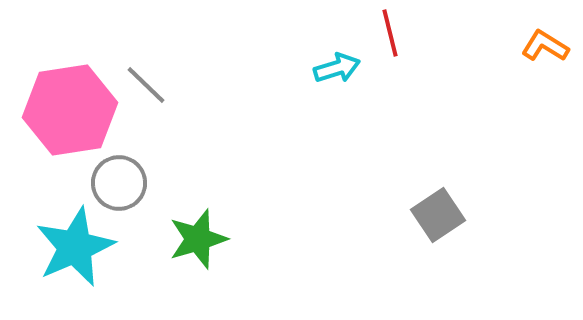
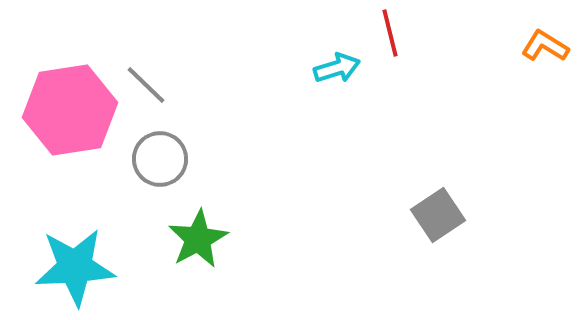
gray circle: moved 41 px right, 24 px up
green star: rotated 12 degrees counterclockwise
cyan star: moved 20 px down; rotated 20 degrees clockwise
